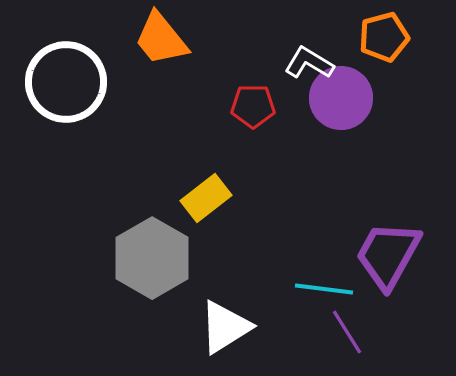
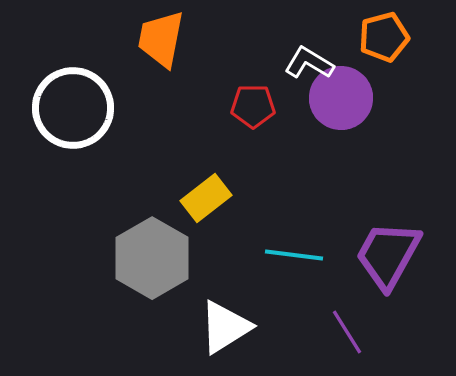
orange trapezoid: rotated 50 degrees clockwise
white circle: moved 7 px right, 26 px down
cyan line: moved 30 px left, 34 px up
